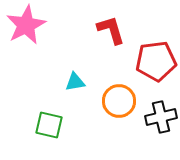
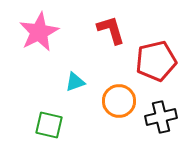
pink star: moved 13 px right, 7 px down
red pentagon: rotated 6 degrees counterclockwise
cyan triangle: rotated 10 degrees counterclockwise
